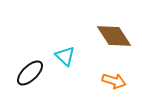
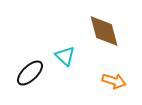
brown diamond: moved 10 px left, 5 px up; rotated 18 degrees clockwise
